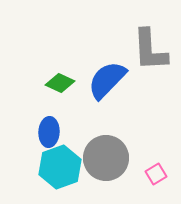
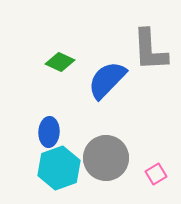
green diamond: moved 21 px up
cyan hexagon: moved 1 px left, 1 px down
